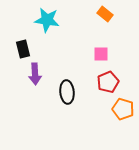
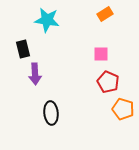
orange rectangle: rotated 70 degrees counterclockwise
red pentagon: rotated 25 degrees counterclockwise
black ellipse: moved 16 px left, 21 px down
